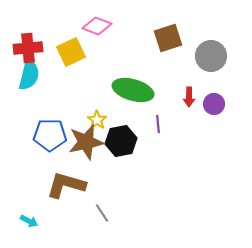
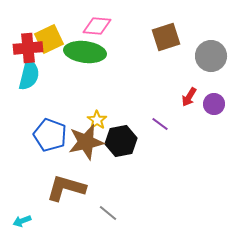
pink diamond: rotated 16 degrees counterclockwise
brown square: moved 2 px left, 1 px up
yellow square: moved 22 px left, 13 px up
green ellipse: moved 48 px left, 38 px up; rotated 9 degrees counterclockwise
red arrow: rotated 30 degrees clockwise
purple line: moved 2 px right; rotated 48 degrees counterclockwise
blue pentagon: rotated 20 degrees clockwise
brown L-shape: moved 3 px down
gray line: moved 6 px right; rotated 18 degrees counterclockwise
cyan arrow: moved 7 px left; rotated 132 degrees clockwise
